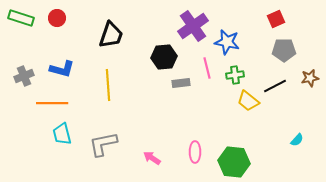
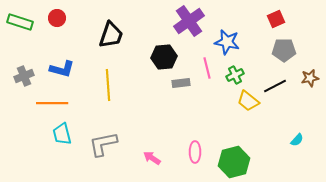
green rectangle: moved 1 px left, 4 px down
purple cross: moved 4 px left, 5 px up
green cross: rotated 18 degrees counterclockwise
green hexagon: rotated 20 degrees counterclockwise
